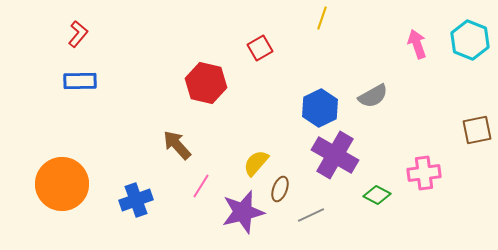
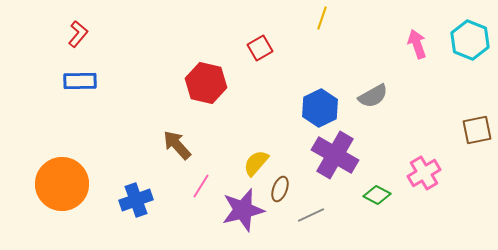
pink cross: rotated 24 degrees counterclockwise
purple star: moved 2 px up
